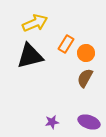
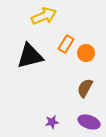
yellow arrow: moved 9 px right, 7 px up
brown semicircle: moved 10 px down
